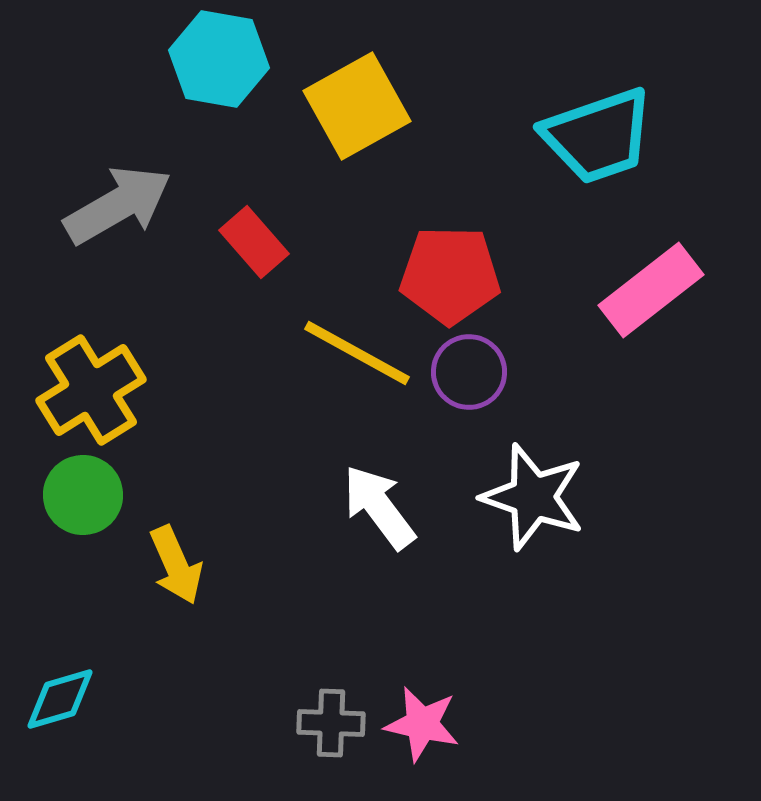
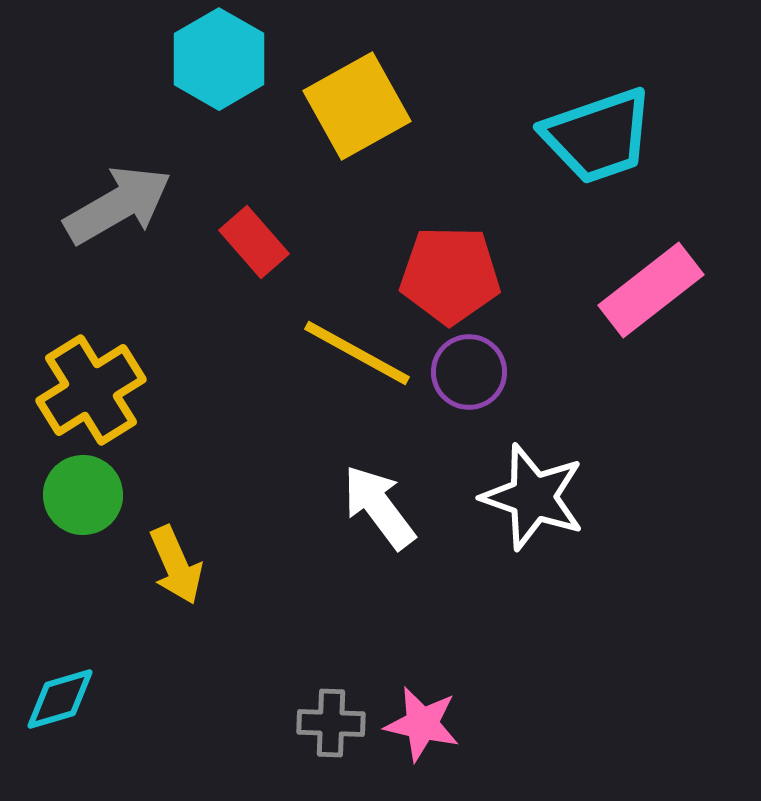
cyan hexagon: rotated 20 degrees clockwise
